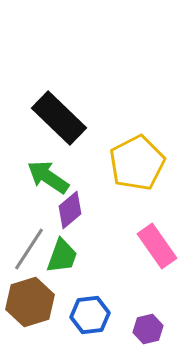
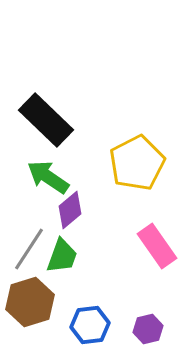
black rectangle: moved 13 px left, 2 px down
blue hexagon: moved 10 px down
